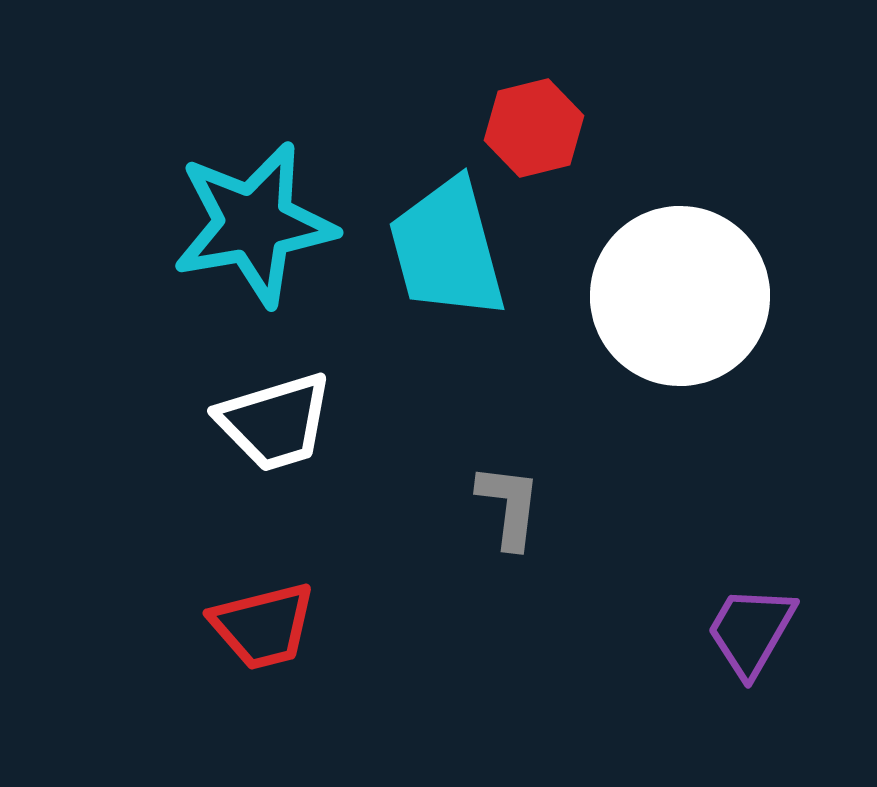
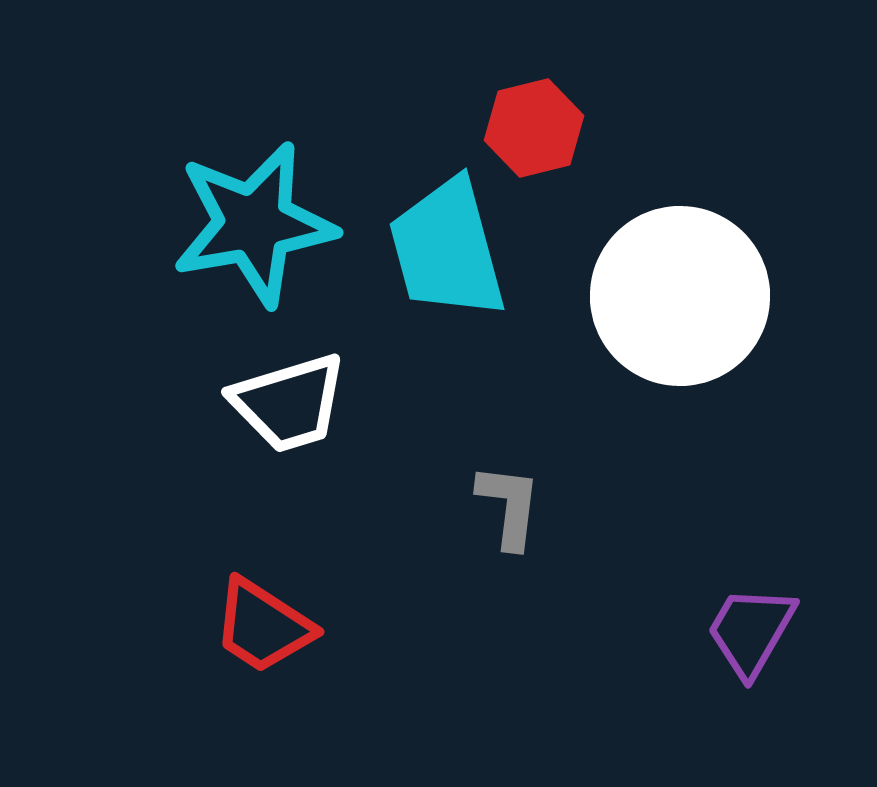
white trapezoid: moved 14 px right, 19 px up
red trapezoid: rotated 47 degrees clockwise
